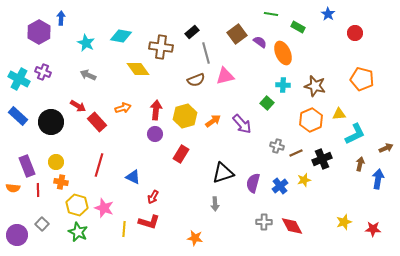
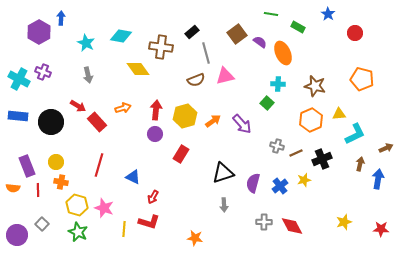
gray arrow at (88, 75): rotated 126 degrees counterclockwise
cyan cross at (283, 85): moved 5 px left, 1 px up
blue rectangle at (18, 116): rotated 36 degrees counterclockwise
gray arrow at (215, 204): moved 9 px right, 1 px down
red star at (373, 229): moved 8 px right
